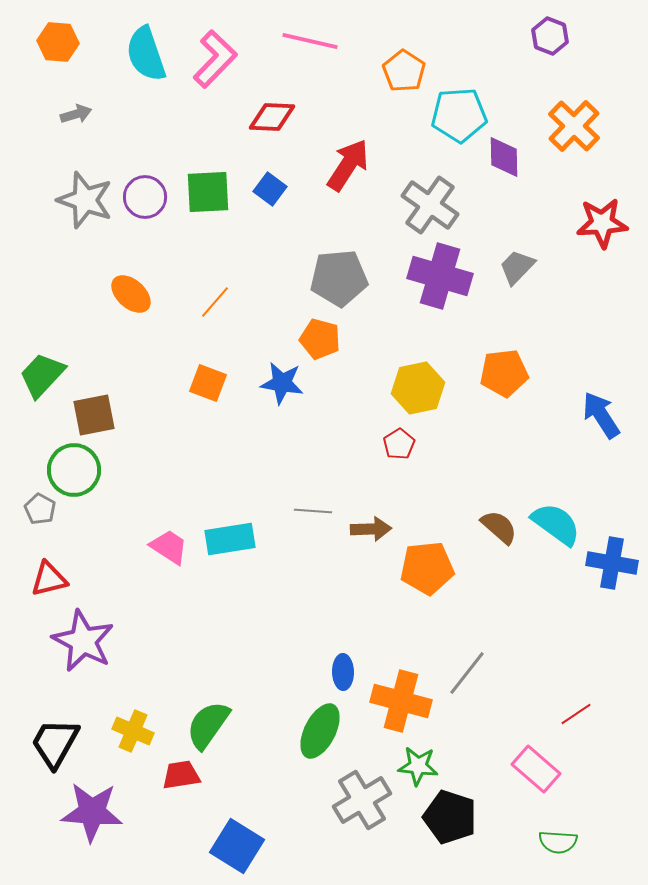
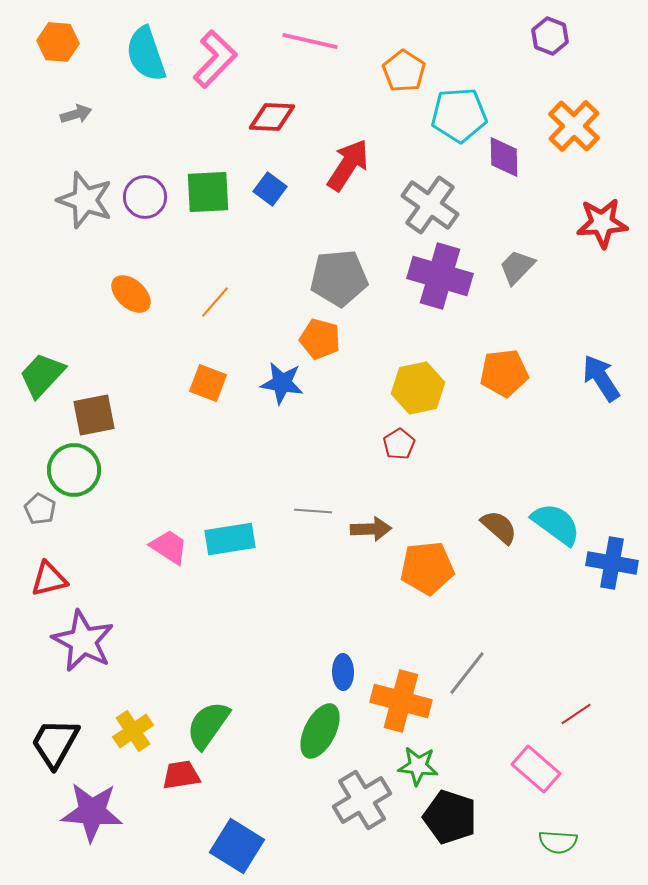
blue arrow at (601, 415): moved 37 px up
yellow cross at (133, 731): rotated 33 degrees clockwise
